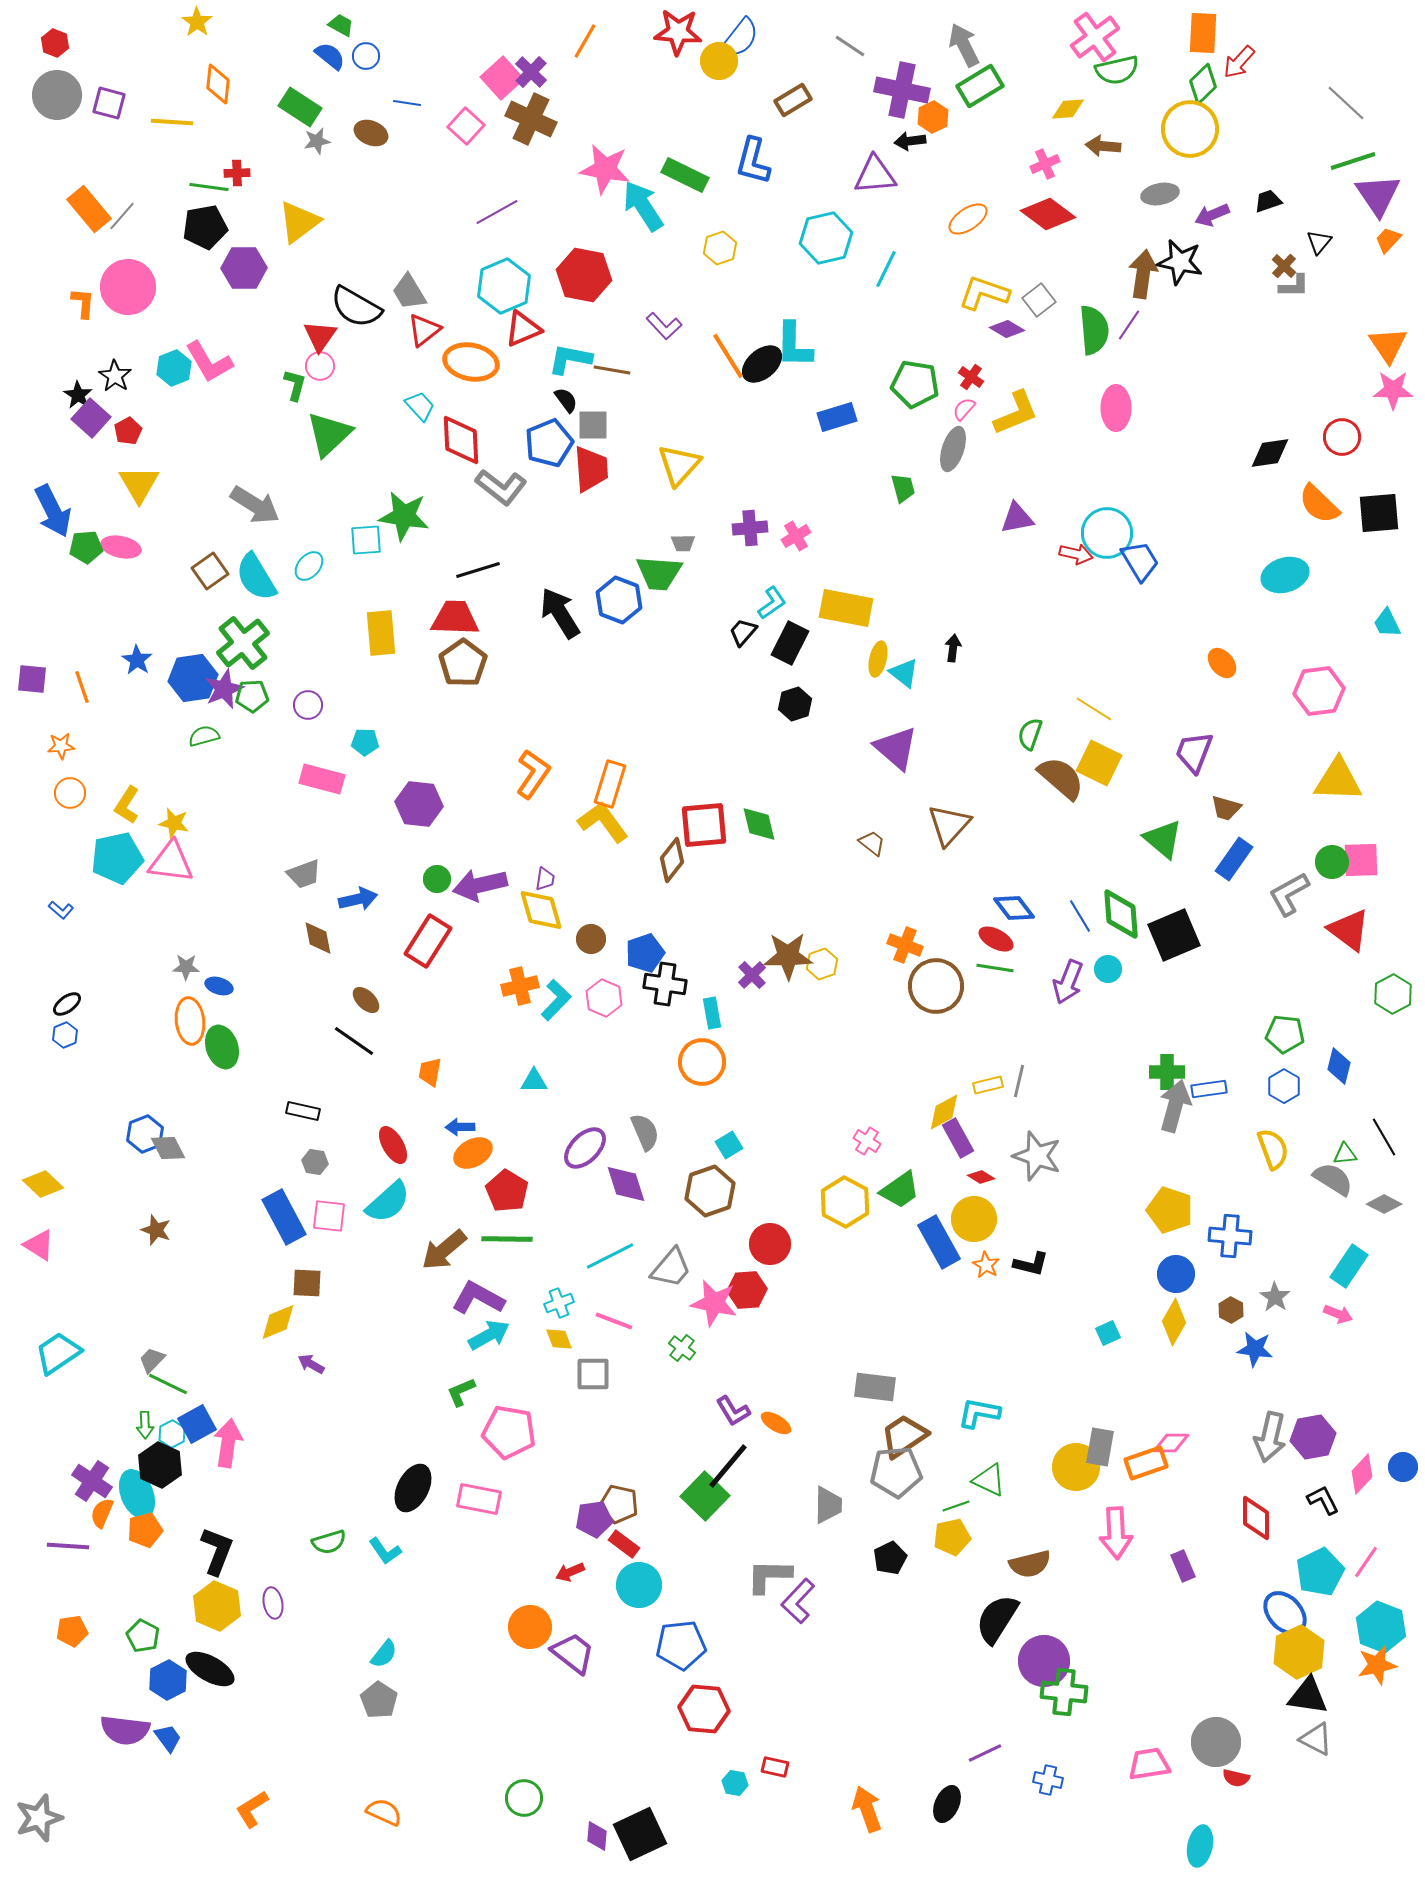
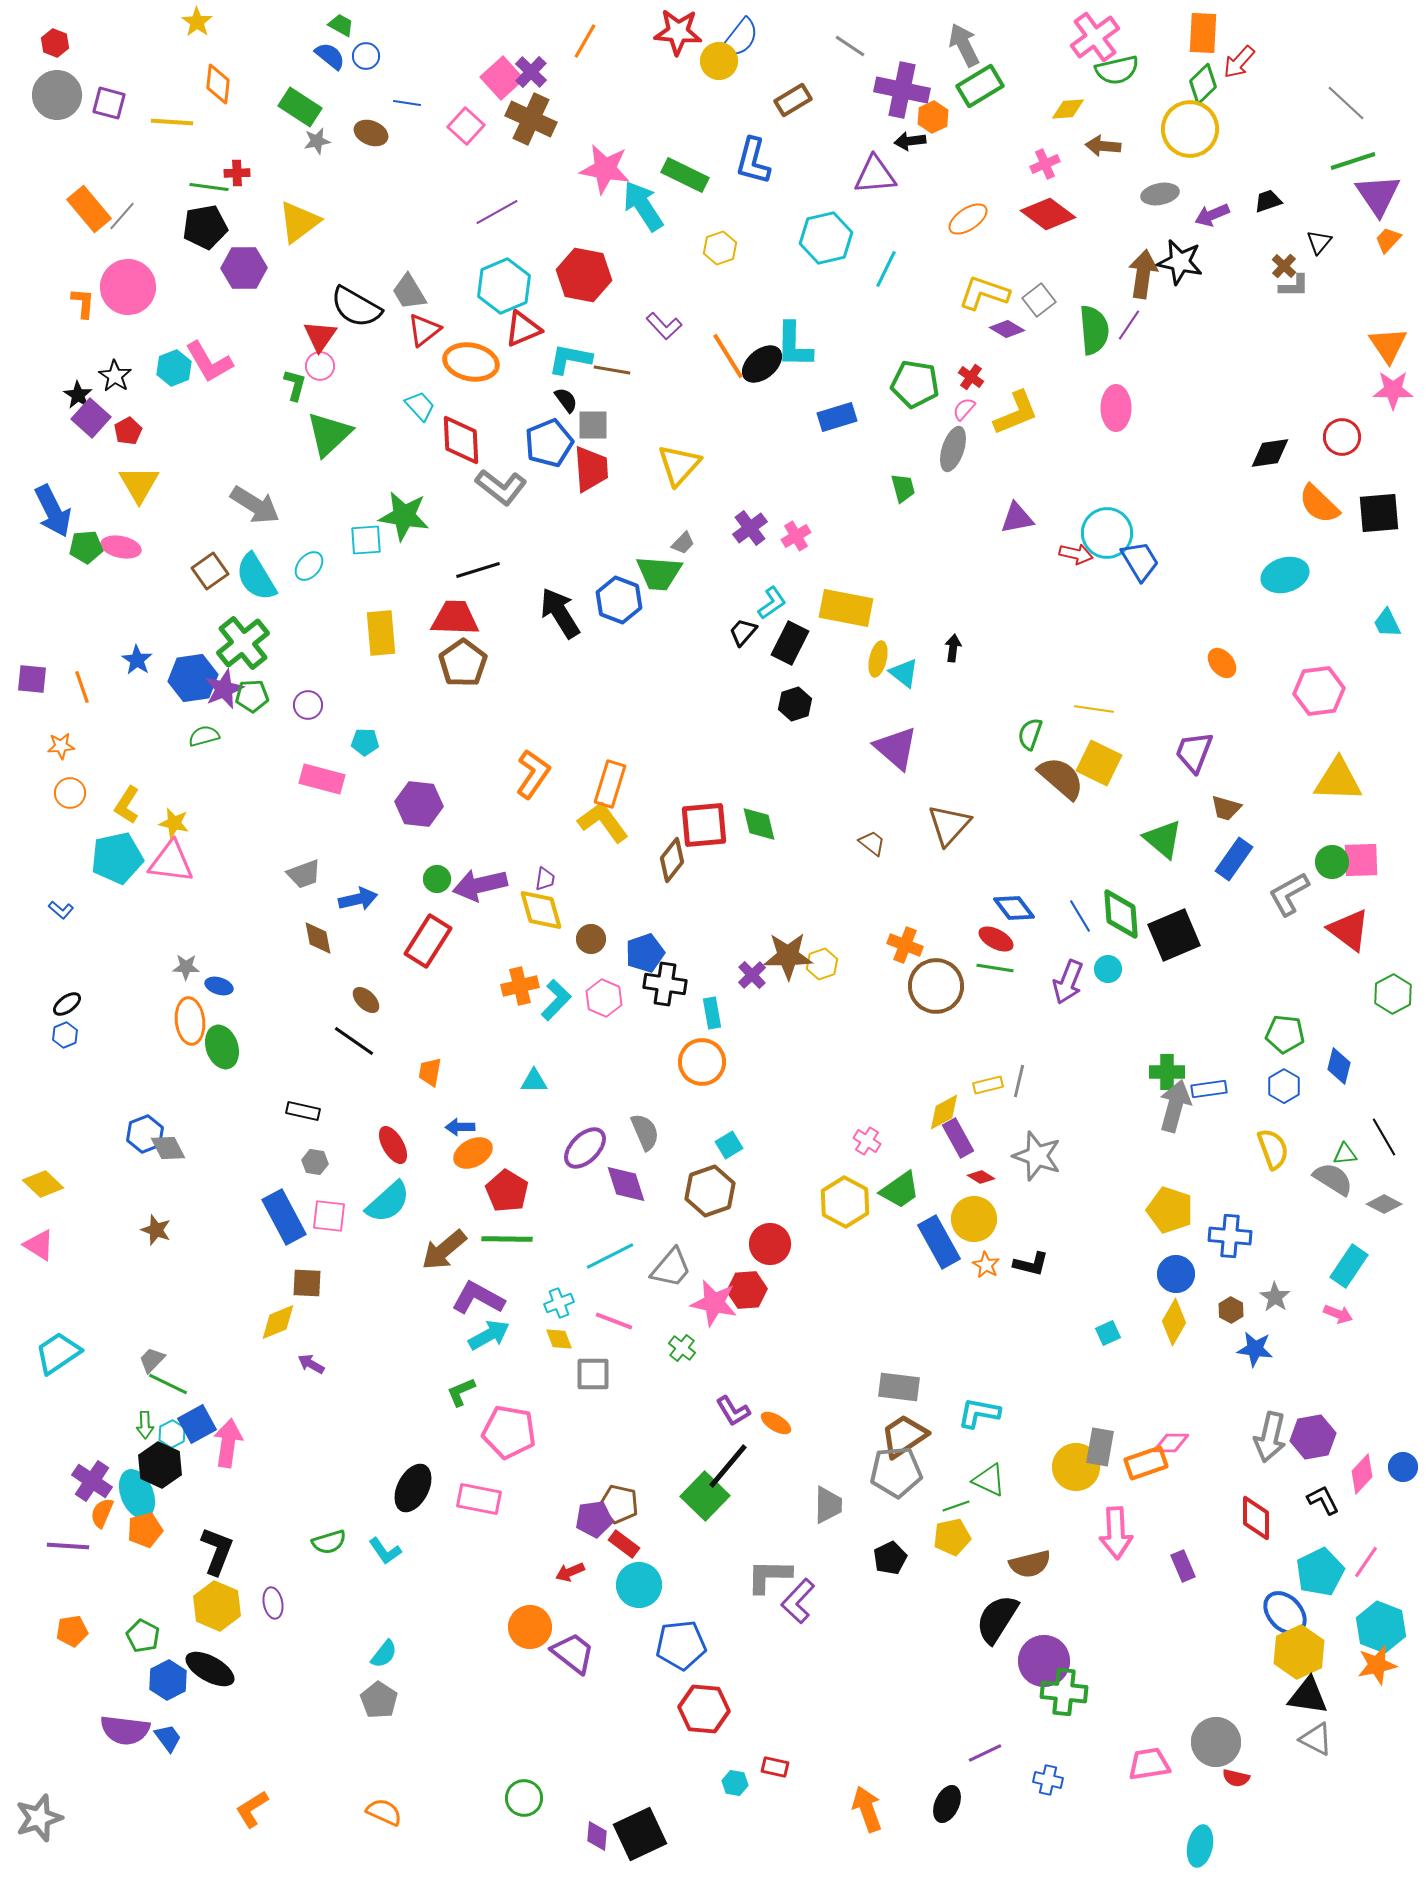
purple cross at (750, 528): rotated 32 degrees counterclockwise
gray trapezoid at (683, 543): rotated 45 degrees counterclockwise
yellow line at (1094, 709): rotated 24 degrees counterclockwise
gray rectangle at (875, 1387): moved 24 px right
